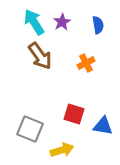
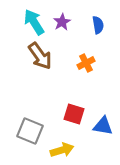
gray square: moved 2 px down
